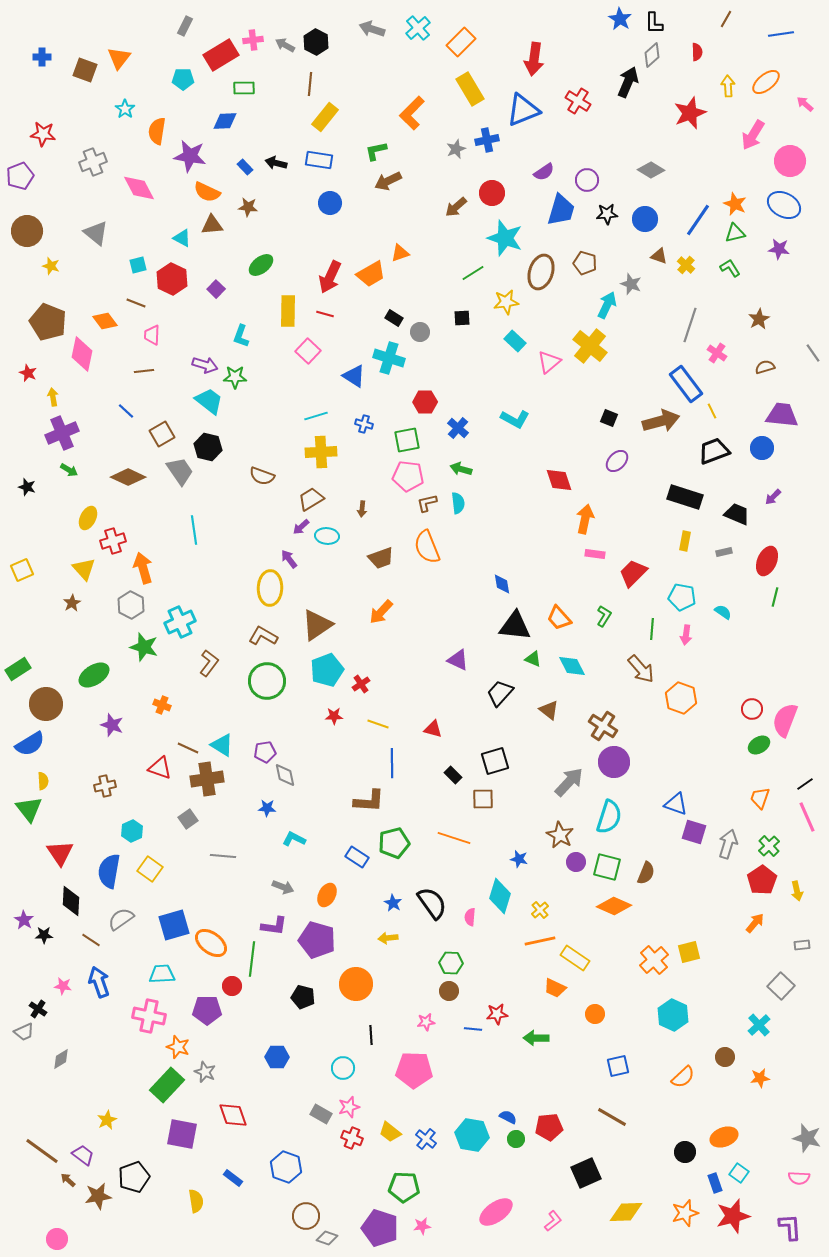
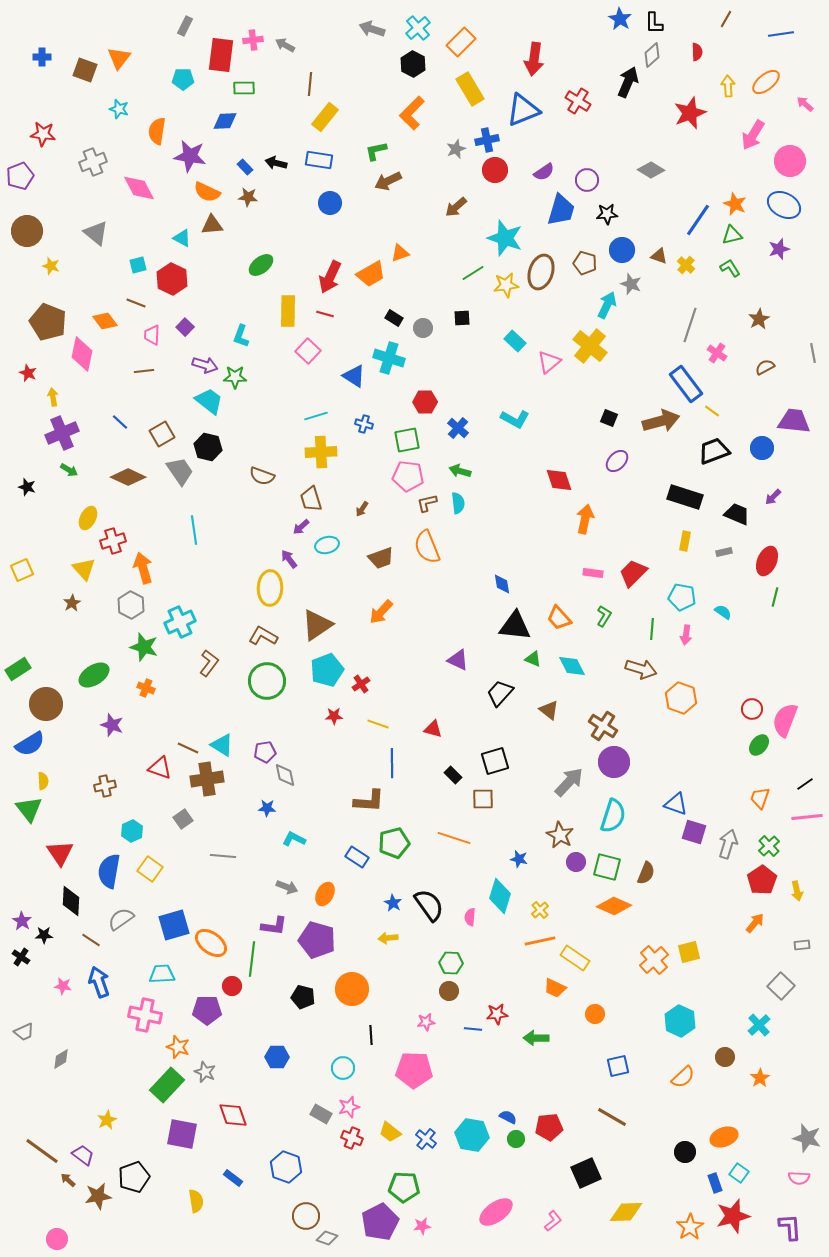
black hexagon at (316, 42): moved 97 px right, 22 px down
red rectangle at (221, 55): rotated 52 degrees counterclockwise
cyan star at (125, 109): moved 6 px left; rotated 18 degrees counterclockwise
red circle at (492, 193): moved 3 px right, 23 px up
brown star at (248, 207): moved 10 px up
blue circle at (645, 219): moved 23 px left, 31 px down
green triangle at (735, 233): moved 3 px left, 2 px down
purple star at (779, 249): rotated 25 degrees counterclockwise
purple square at (216, 289): moved 31 px left, 38 px down
yellow star at (506, 302): moved 17 px up
gray circle at (420, 332): moved 3 px right, 4 px up
gray line at (813, 353): rotated 24 degrees clockwise
brown semicircle at (765, 367): rotated 12 degrees counterclockwise
blue line at (126, 411): moved 6 px left, 11 px down
yellow line at (712, 411): rotated 28 degrees counterclockwise
purple trapezoid at (782, 415): moved 12 px right, 6 px down
green arrow at (461, 469): moved 1 px left, 2 px down
brown trapezoid at (311, 499): rotated 76 degrees counterclockwise
brown arrow at (362, 509): rotated 28 degrees clockwise
cyan ellipse at (327, 536): moved 9 px down; rotated 20 degrees counterclockwise
pink rectangle at (595, 554): moved 2 px left, 19 px down
brown arrow at (641, 669): rotated 32 degrees counterclockwise
orange cross at (162, 705): moved 16 px left, 17 px up
green ellipse at (759, 745): rotated 20 degrees counterclockwise
cyan semicircle at (609, 817): moved 4 px right, 1 px up
pink line at (807, 817): rotated 72 degrees counterclockwise
gray square at (188, 819): moved 5 px left
gray arrow at (283, 887): moved 4 px right
orange ellipse at (327, 895): moved 2 px left, 1 px up
black semicircle at (432, 903): moved 3 px left, 2 px down
purple star at (24, 920): moved 2 px left, 1 px down
orange circle at (356, 984): moved 4 px left, 5 px down
black cross at (38, 1009): moved 17 px left, 52 px up
cyan hexagon at (673, 1015): moved 7 px right, 6 px down
pink cross at (149, 1016): moved 4 px left, 1 px up
orange star at (760, 1078): rotated 24 degrees counterclockwise
orange star at (685, 1213): moved 5 px right, 14 px down; rotated 16 degrees counterclockwise
purple pentagon at (380, 1228): moved 6 px up; rotated 27 degrees clockwise
